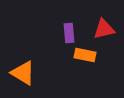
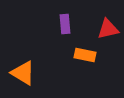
red triangle: moved 4 px right
purple rectangle: moved 4 px left, 9 px up
